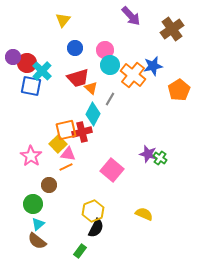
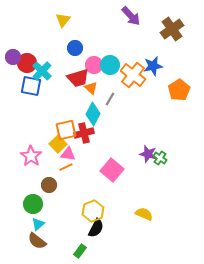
pink circle: moved 11 px left, 15 px down
red cross: moved 2 px right, 1 px down
